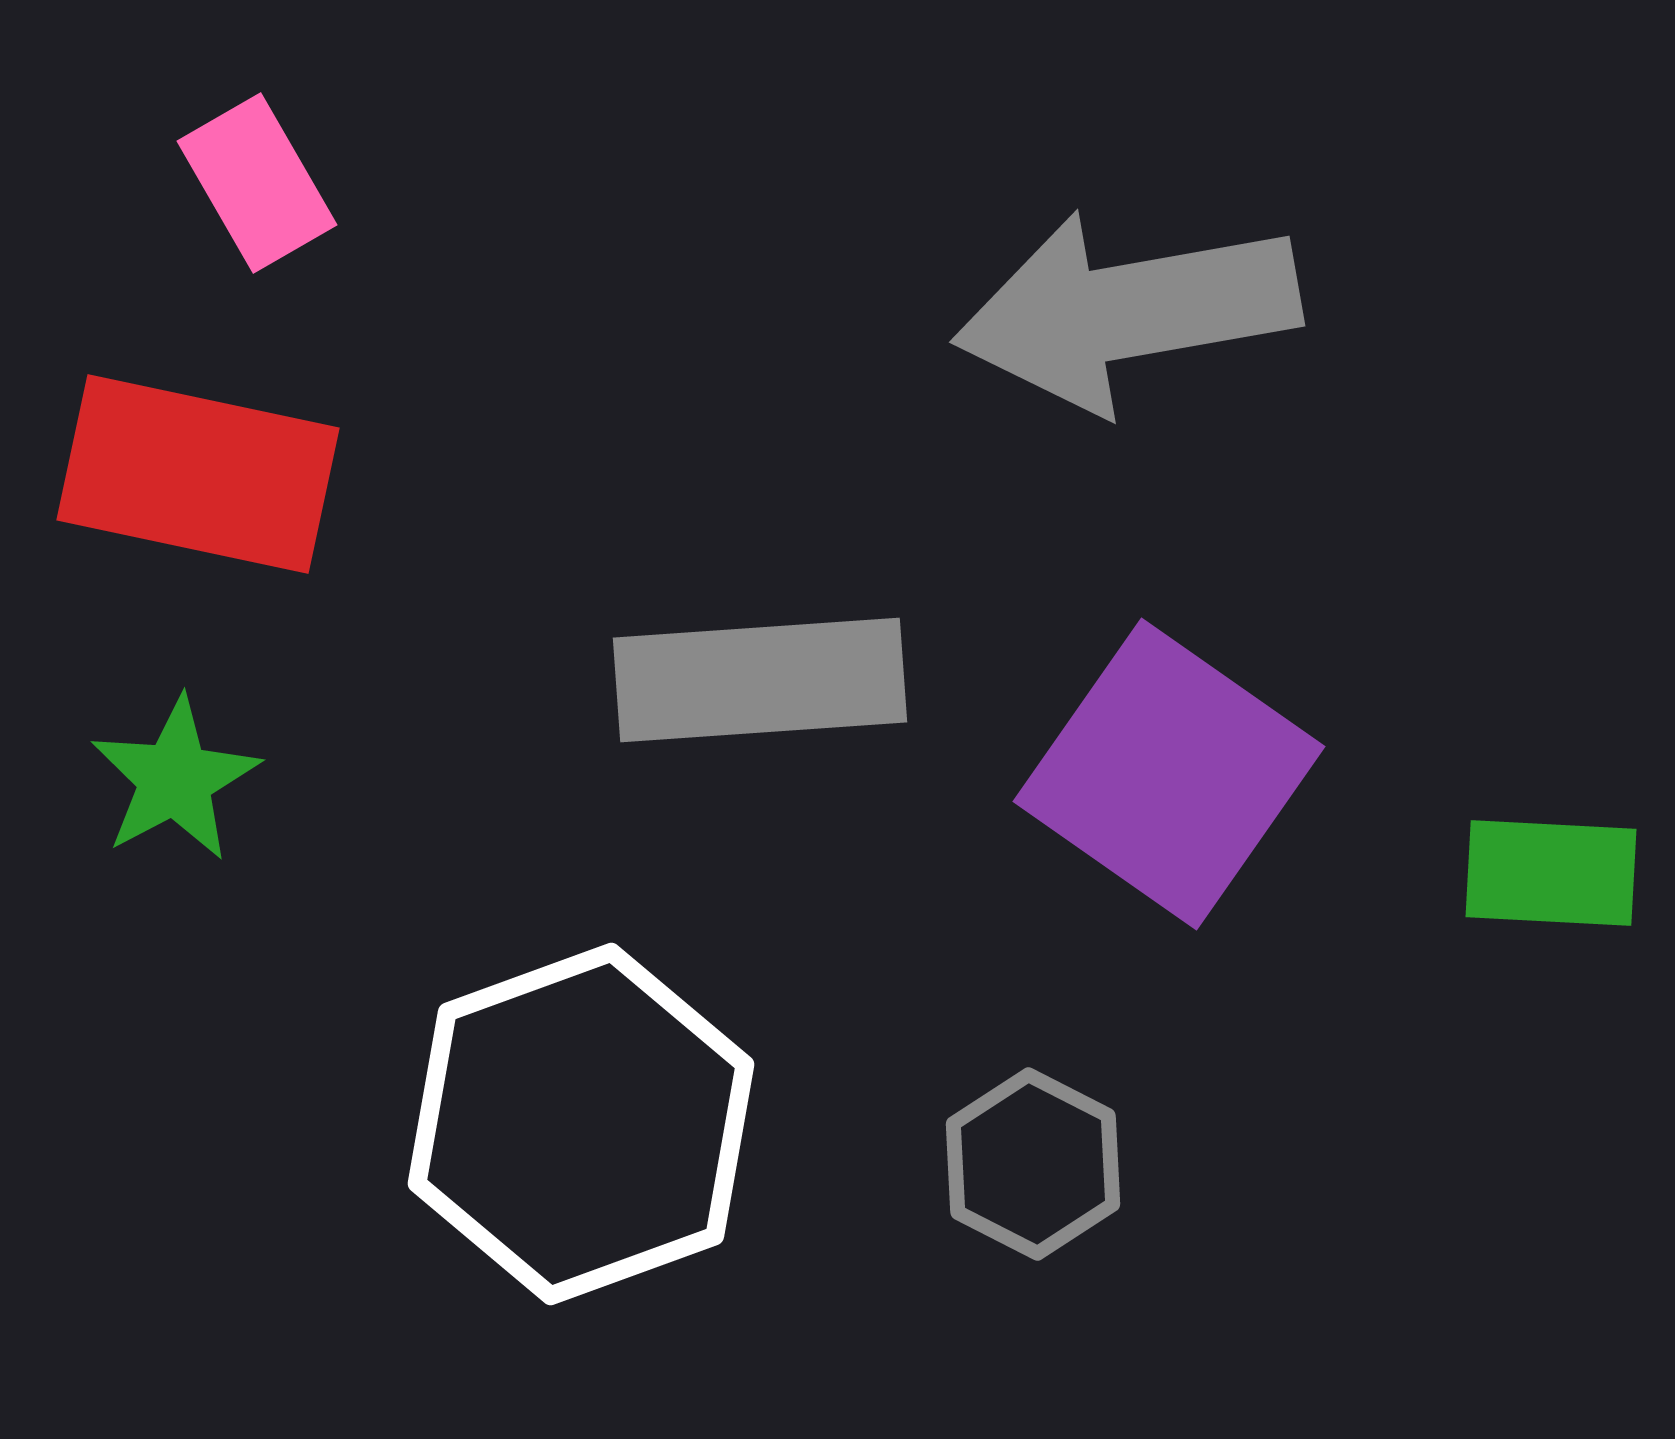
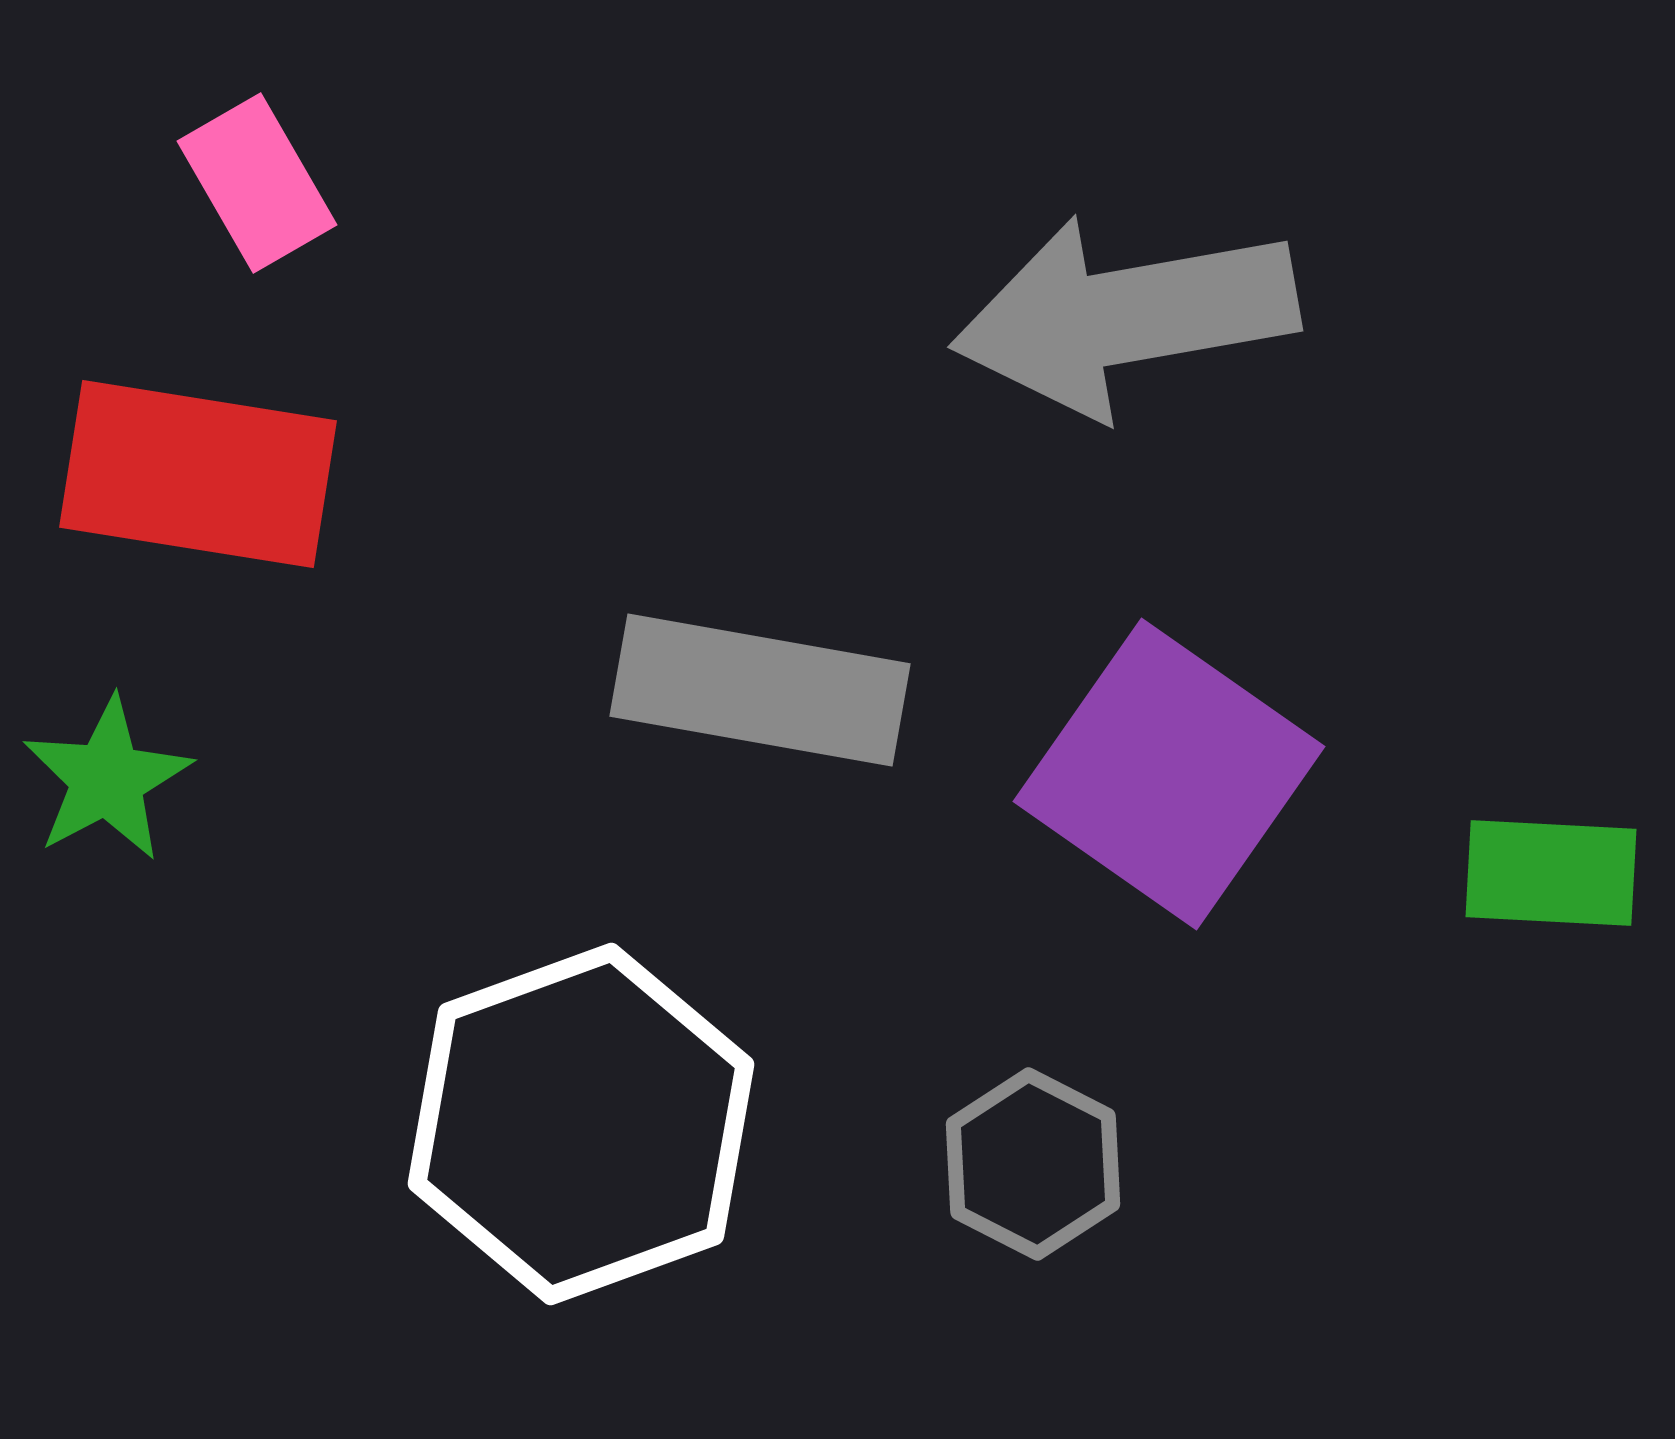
gray arrow: moved 2 px left, 5 px down
red rectangle: rotated 3 degrees counterclockwise
gray rectangle: moved 10 px down; rotated 14 degrees clockwise
green star: moved 68 px left
